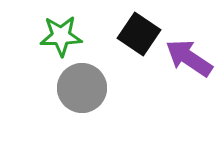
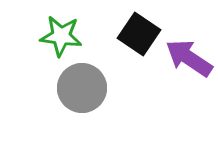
green star: rotated 9 degrees clockwise
